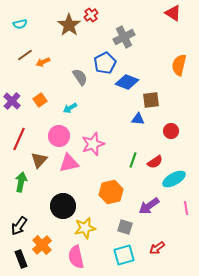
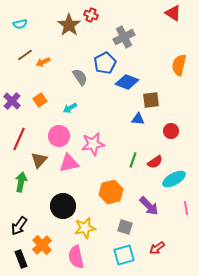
red cross: rotated 32 degrees counterclockwise
pink star: rotated 10 degrees clockwise
purple arrow: rotated 100 degrees counterclockwise
